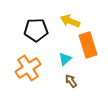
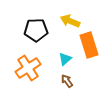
orange rectangle: moved 1 px right
brown arrow: moved 4 px left
